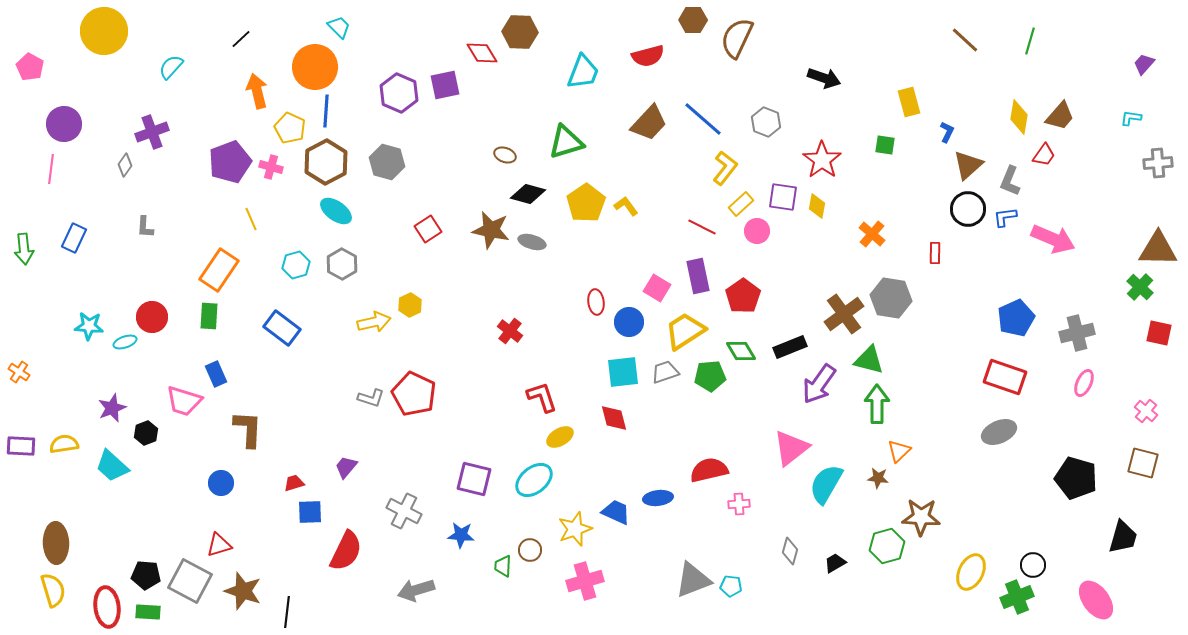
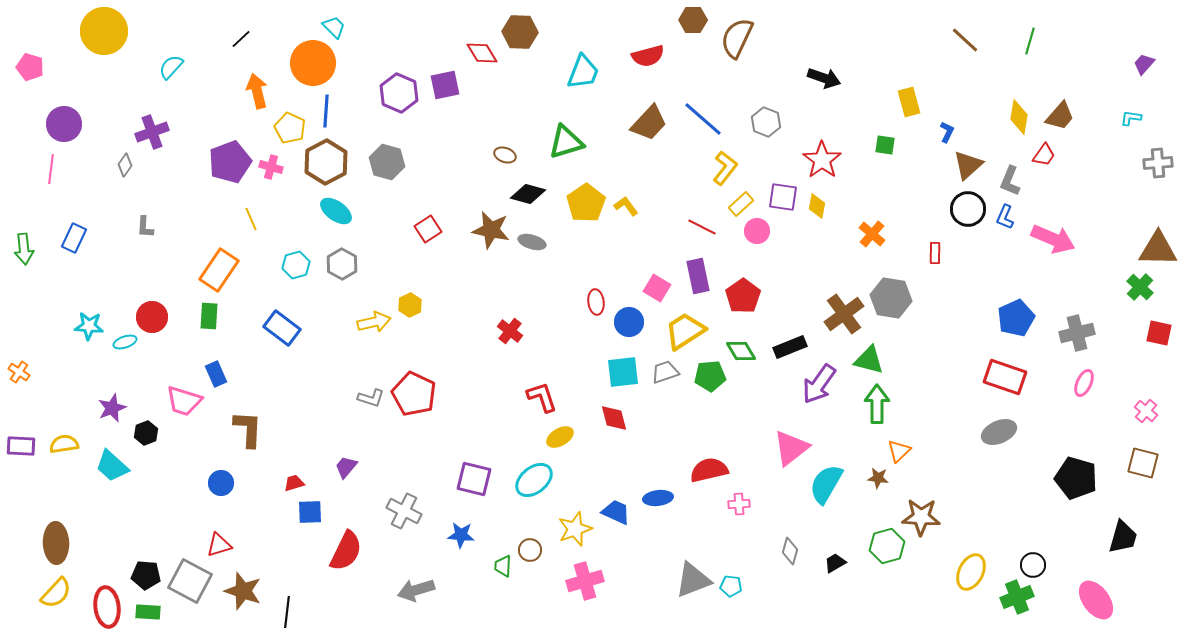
cyan trapezoid at (339, 27): moved 5 px left
pink pentagon at (30, 67): rotated 12 degrees counterclockwise
orange circle at (315, 67): moved 2 px left, 4 px up
blue L-shape at (1005, 217): rotated 60 degrees counterclockwise
yellow semicircle at (53, 590): moved 3 px right, 3 px down; rotated 60 degrees clockwise
